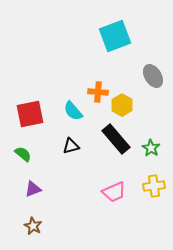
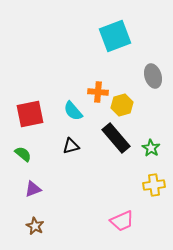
gray ellipse: rotated 15 degrees clockwise
yellow hexagon: rotated 15 degrees clockwise
black rectangle: moved 1 px up
yellow cross: moved 1 px up
pink trapezoid: moved 8 px right, 29 px down
brown star: moved 2 px right
